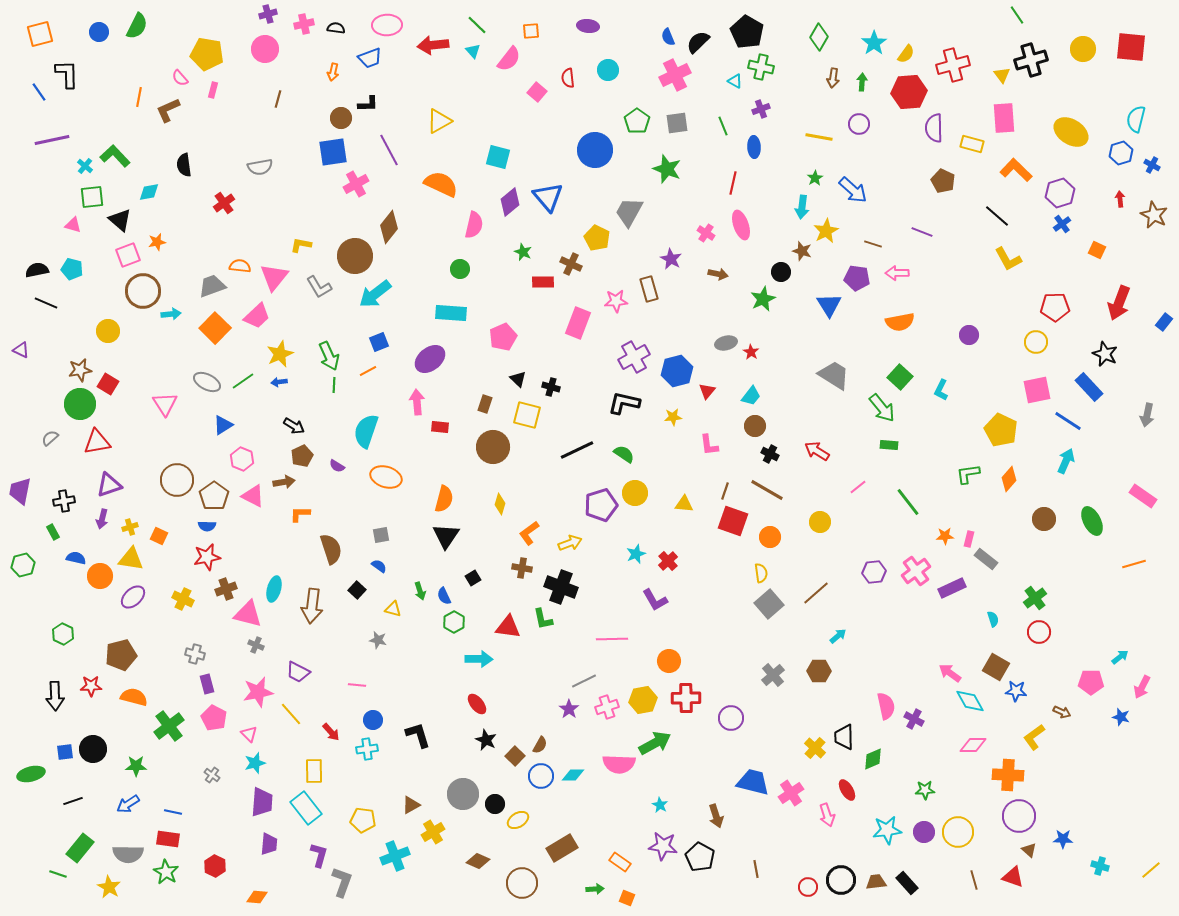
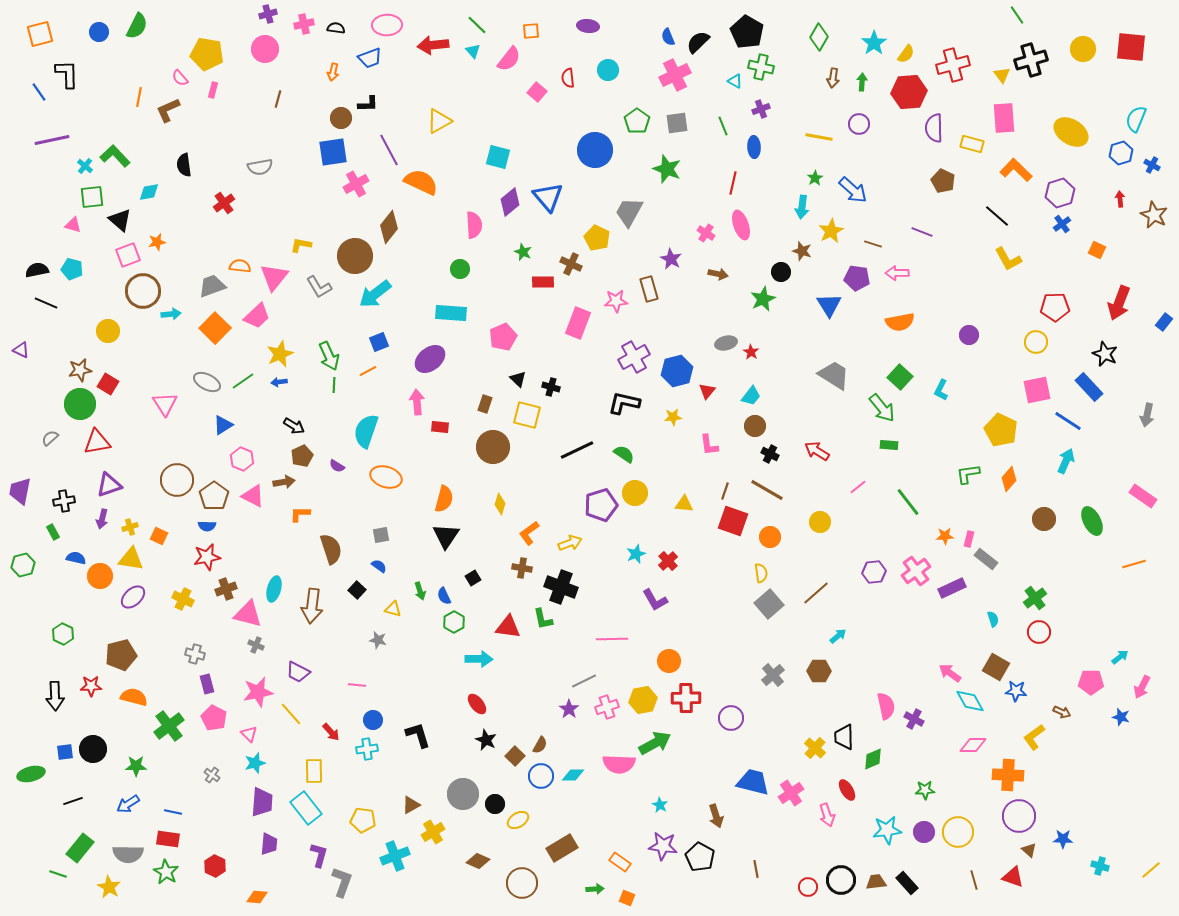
cyan semicircle at (1136, 119): rotated 8 degrees clockwise
orange semicircle at (441, 184): moved 20 px left, 2 px up
pink semicircle at (474, 225): rotated 16 degrees counterclockwise
yellow star at (826, 231): moved 5 px right
